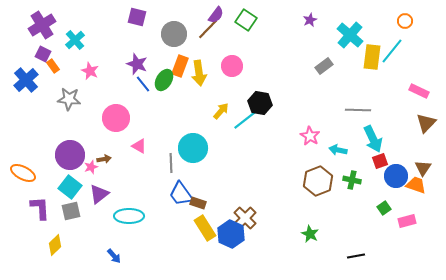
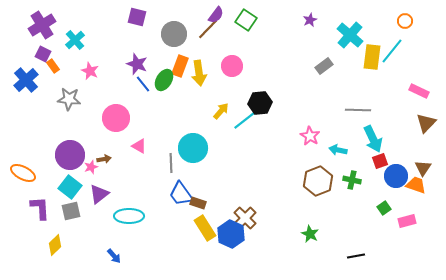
black hexagon at (260, 103): rotated 15 degrees counterclockwise
